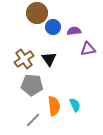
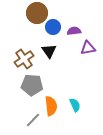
purple triangle: moved 1 px up
black triangle: moved 8 px up
orange semicircle: moved 3 px left
